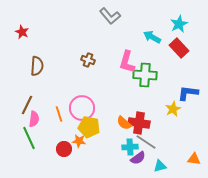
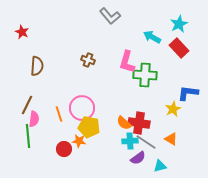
green line: moved 1 px left, 2 px up; rotated 20 degrees clockwise
cyan cross: moved 6 px up
orange triangle: moved 23 px left, 20 px up; rotated 24 degrees clockwise
